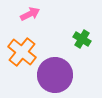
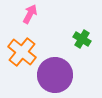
pink arrow: rotated 36 degrees counterclockwise
